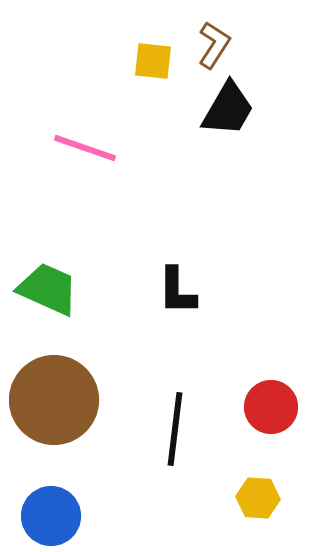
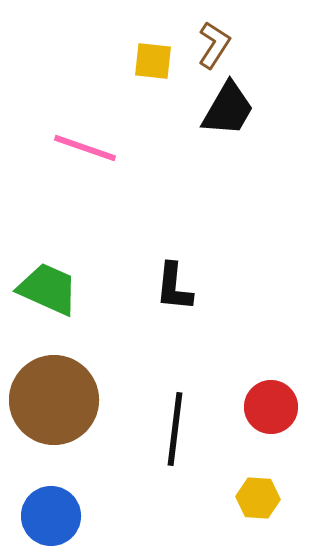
black L-shape: moved 3 px left, 4 px up; rotated 6 degrees clockwise
